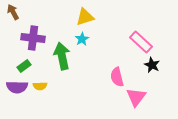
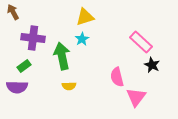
yellow semicircle: moved 29 px right
